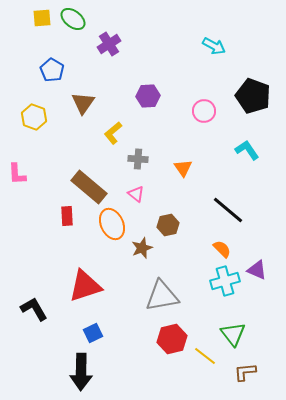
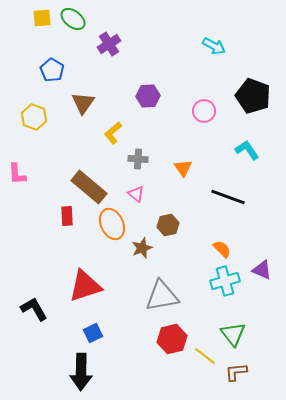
black line: moved 13 px up; rotated 20 degrees counterclockwise
purple triangle: moved 5 px right
brown L-shape: moved 9 px left
